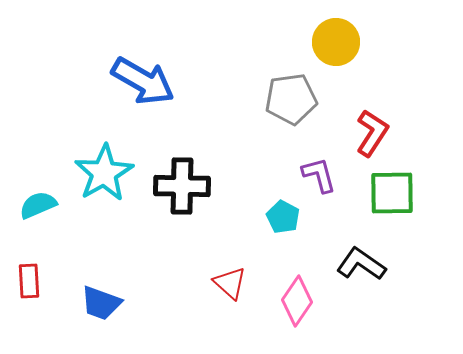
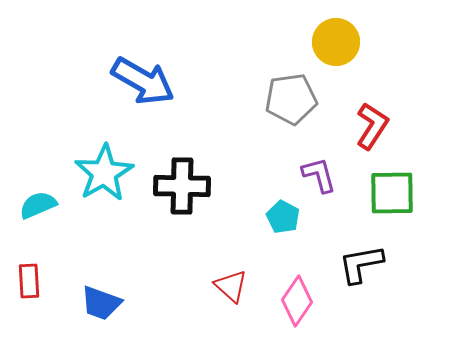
red L-shape: moved 7 px up
black L-shape: rotated 45 degrees counterclockwise
red triangle: moved 1 px right, 3 px down
